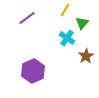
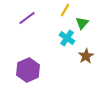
purple hexagon: moved 5 px left, 1 px up
